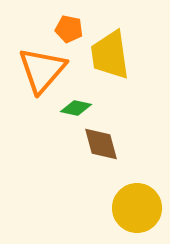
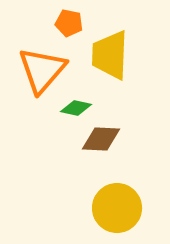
orange pentagon: moved 6 px up
yellow trapezoid: rotated 10 degrees clockwise
brown diamond: moved 5 px up; rotated 72 degrees counterclockwise
yellow circle: moved 20 px left
